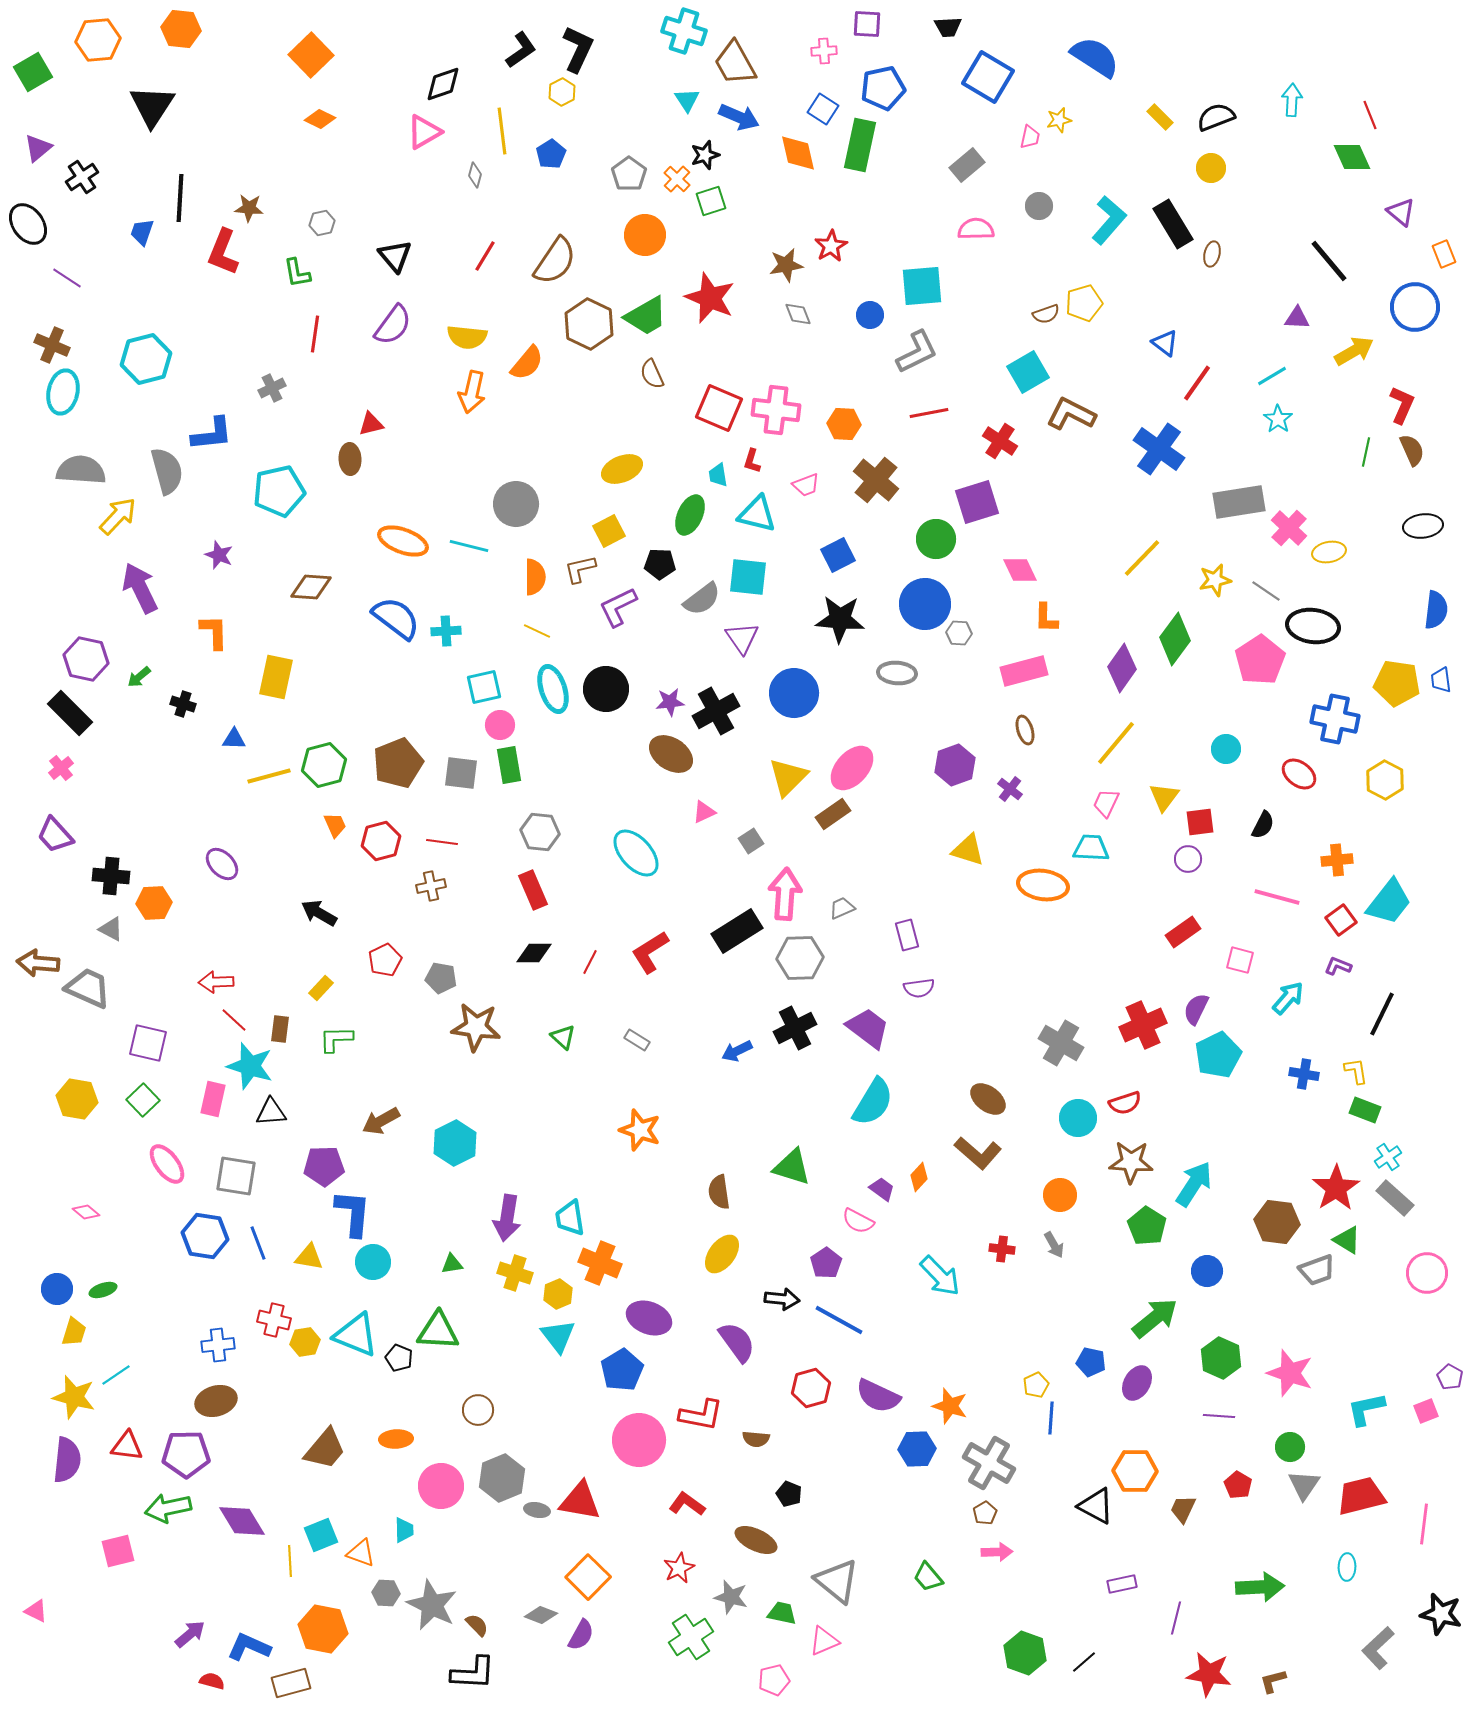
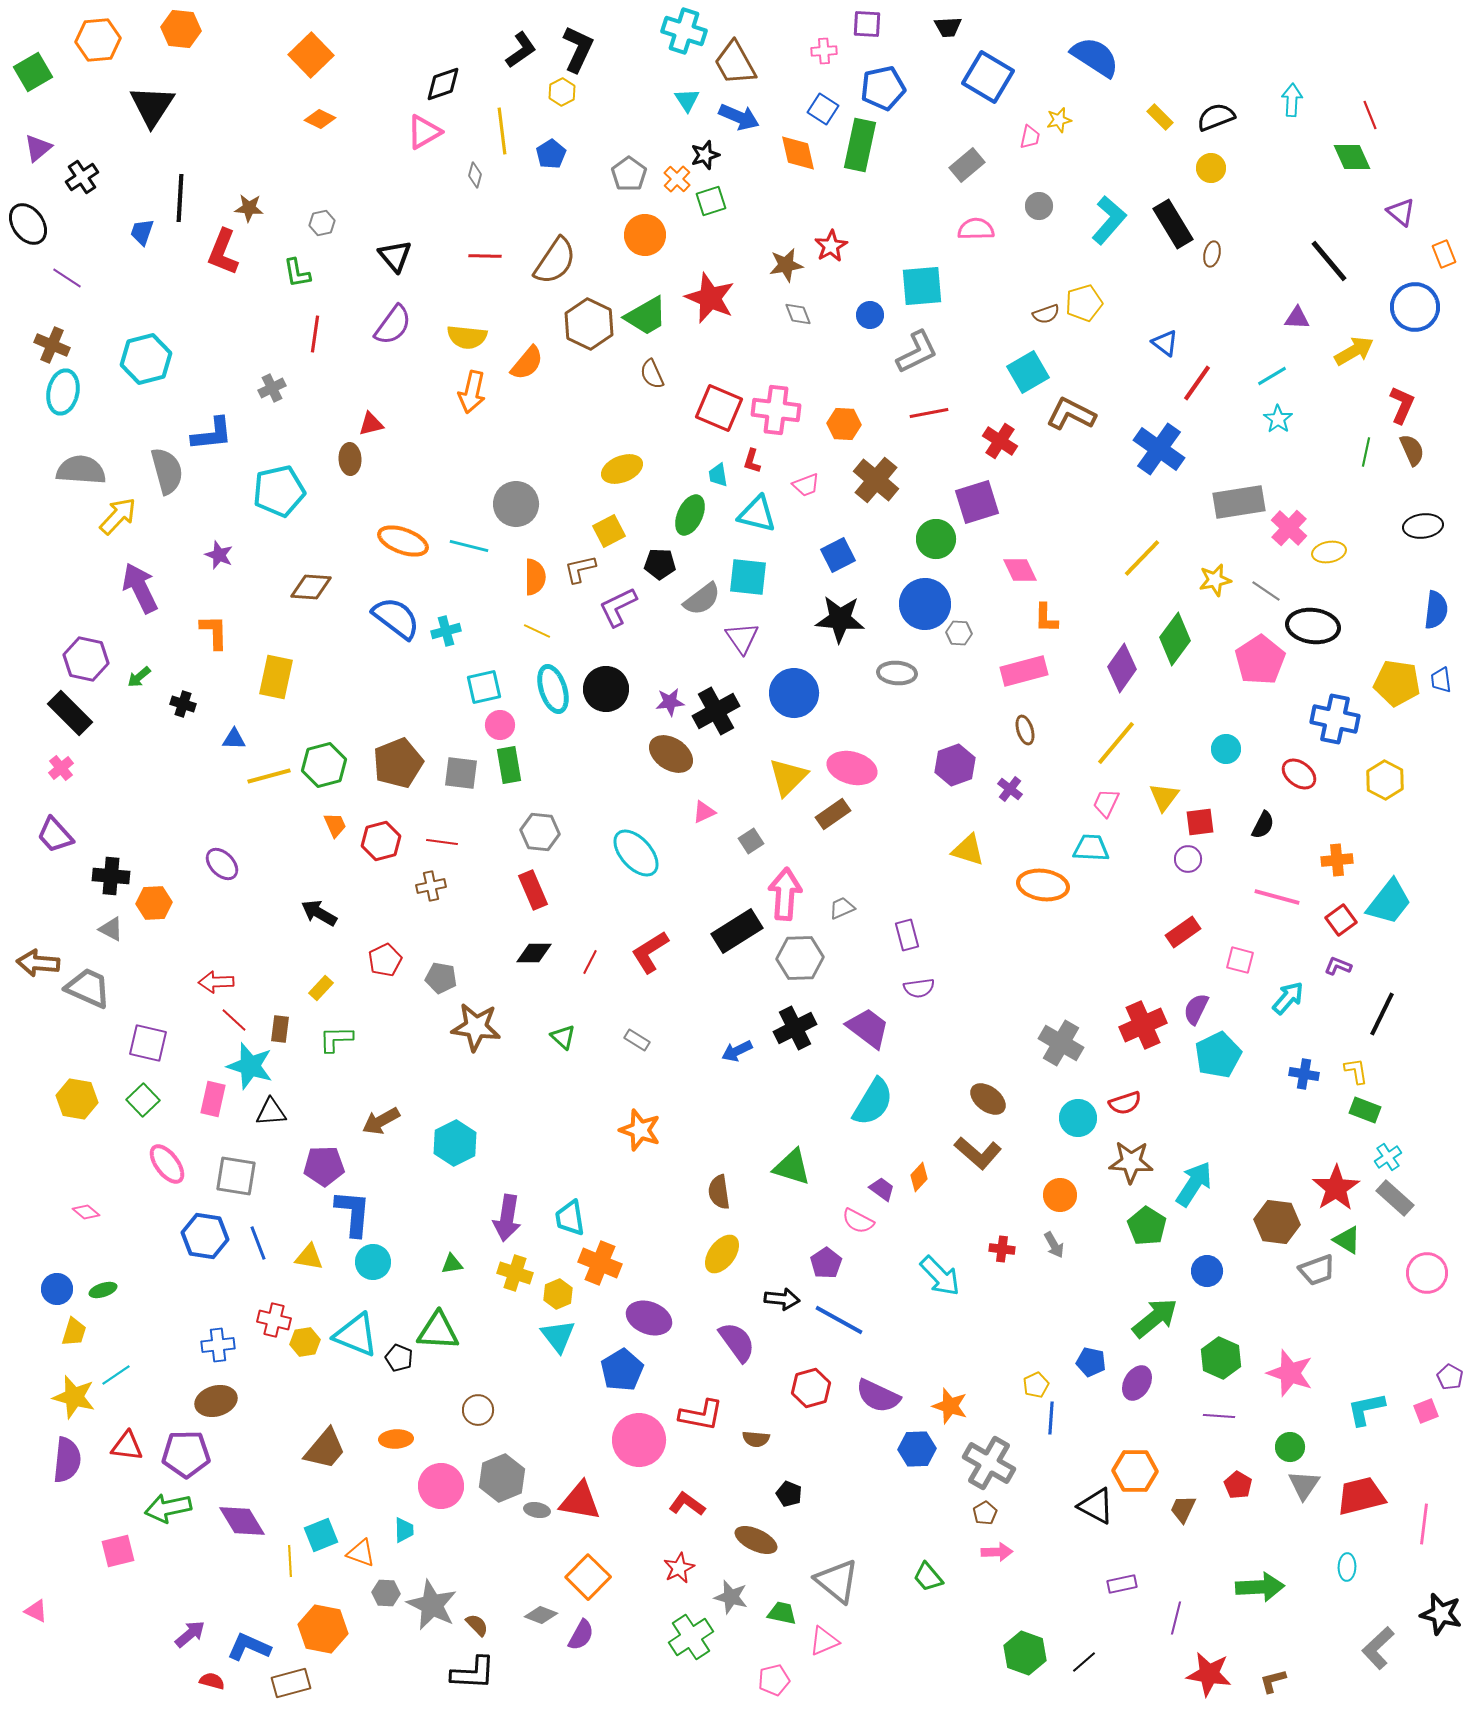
red line at (485, 256): rotated 60 degrees clockwise
cyan cross at (446, 631): rotated 12 degrees counterclockwise
pink ellipse at (852, 768): rotated 63 degrees clockwise
